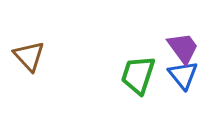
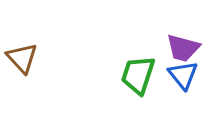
purple trapezoid: rotated 141 degrees clockwise
brown triangle: moved 7 px left, 2 px down
